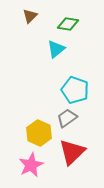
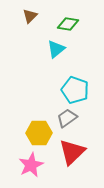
yellow hexagon: rotated 25 degrees counterclockwise
